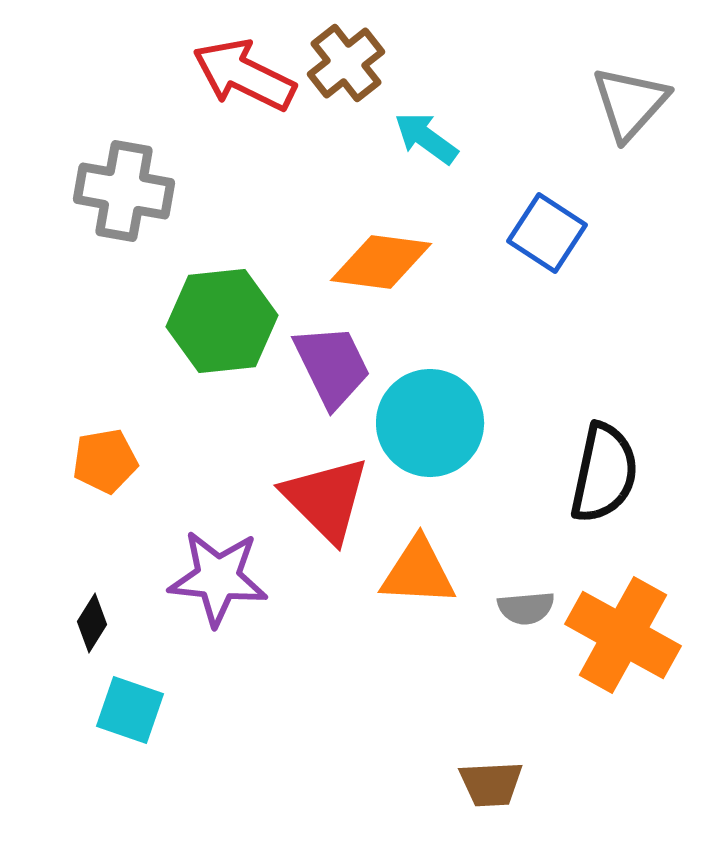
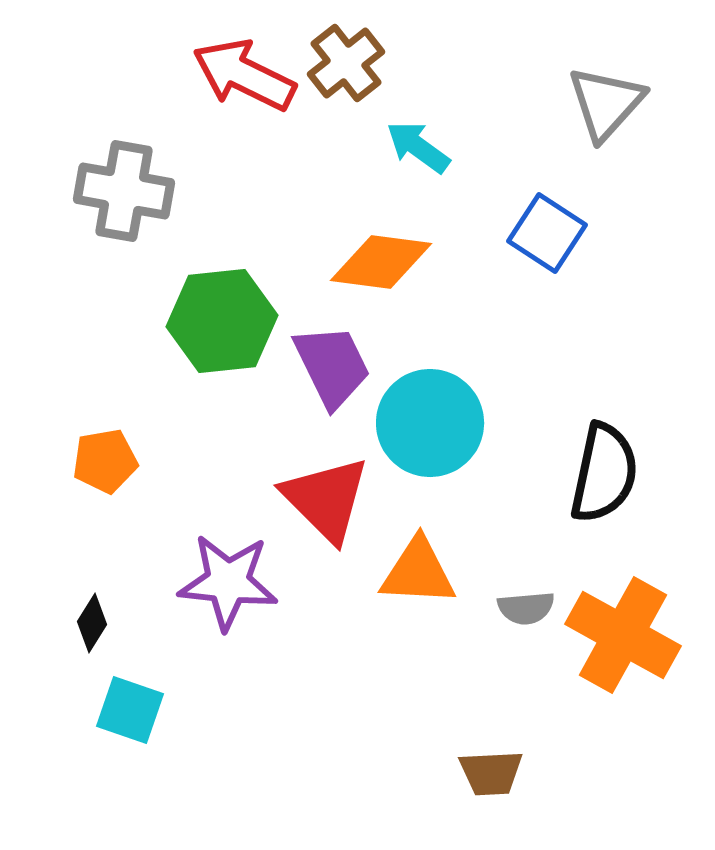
gray triangle: moved 24 px left
cyan arrow: moved 8 px left, 9 px down
purple star: moved 10 px right, 4 px down
brown trapezoid: moved 11 px up
